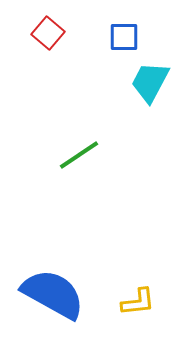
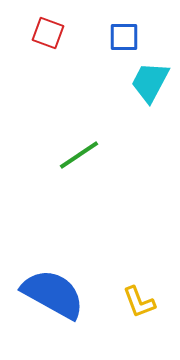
red square: rotated 20 degrees counterclockwise
yellow L-shape: moved 1 px right; rotated 75 degrees clockwise
